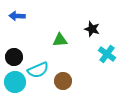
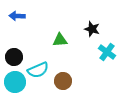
cyan cross: moved 2 px up
